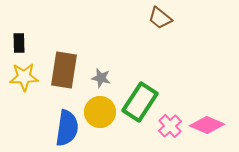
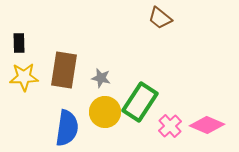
yellow circle: moved 5 px right
